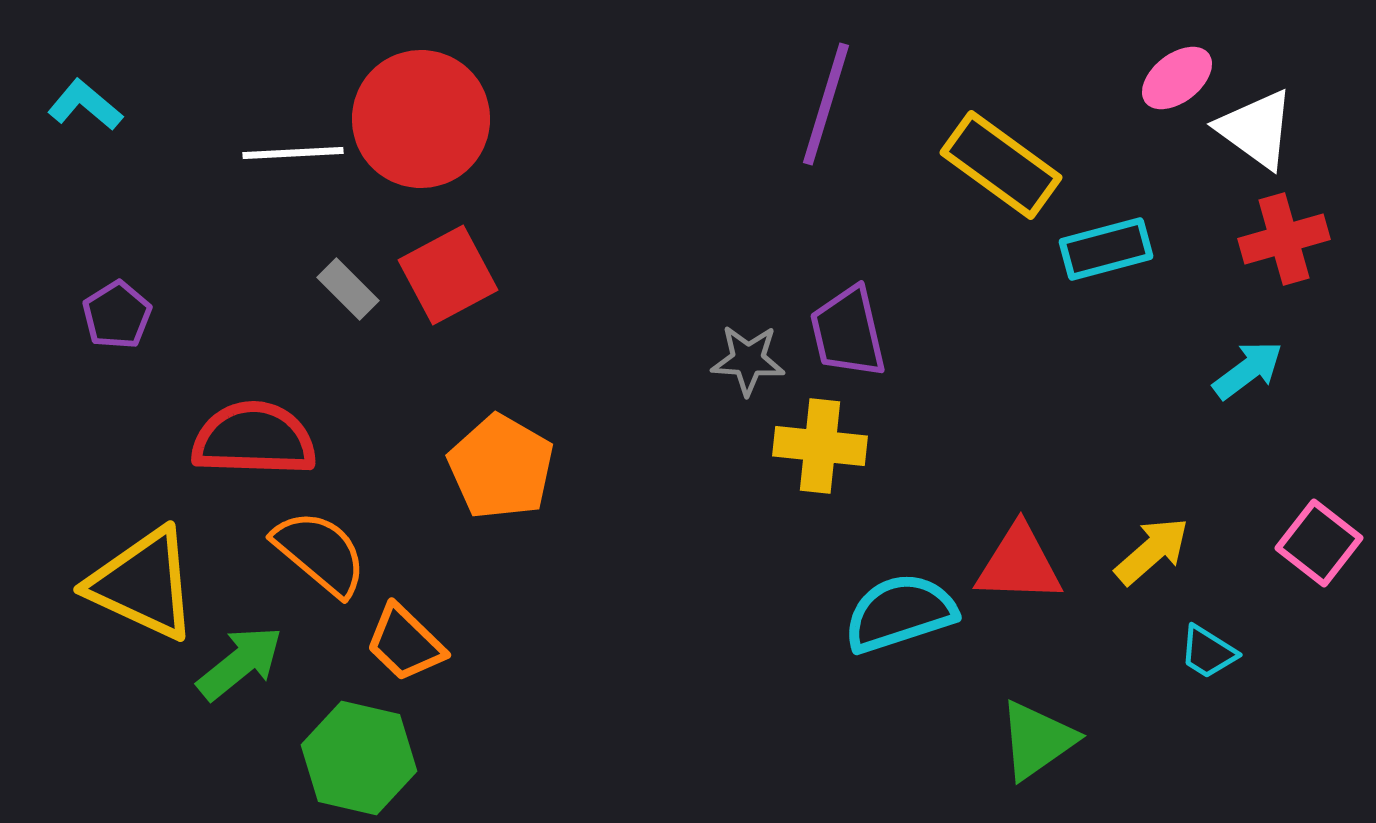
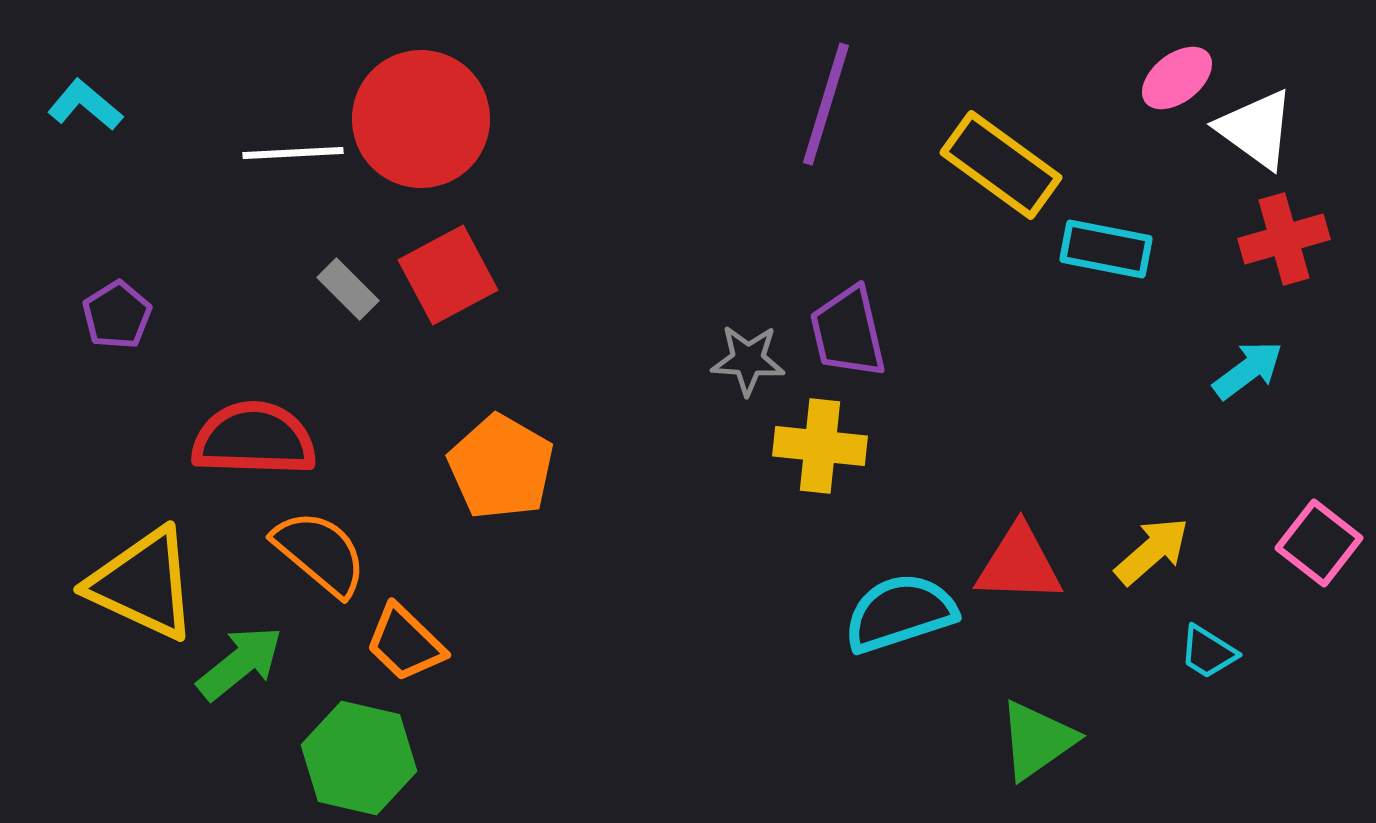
cyan rectangle: rotated 26 degrees clockwise
